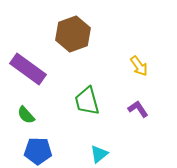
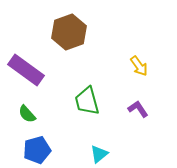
brown hexagon: moved 4 px left, 2 px up
purple rectangle: moved 2 px left, 1 px down
green semicircle: moved 1 px right, 1 px up
blue pentagon: moved 1 px left, 1 px up; rotated 16 degrees counterclockwise
